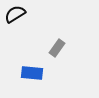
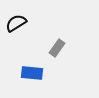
black semicircle: moved 1 px right, 9 px down
